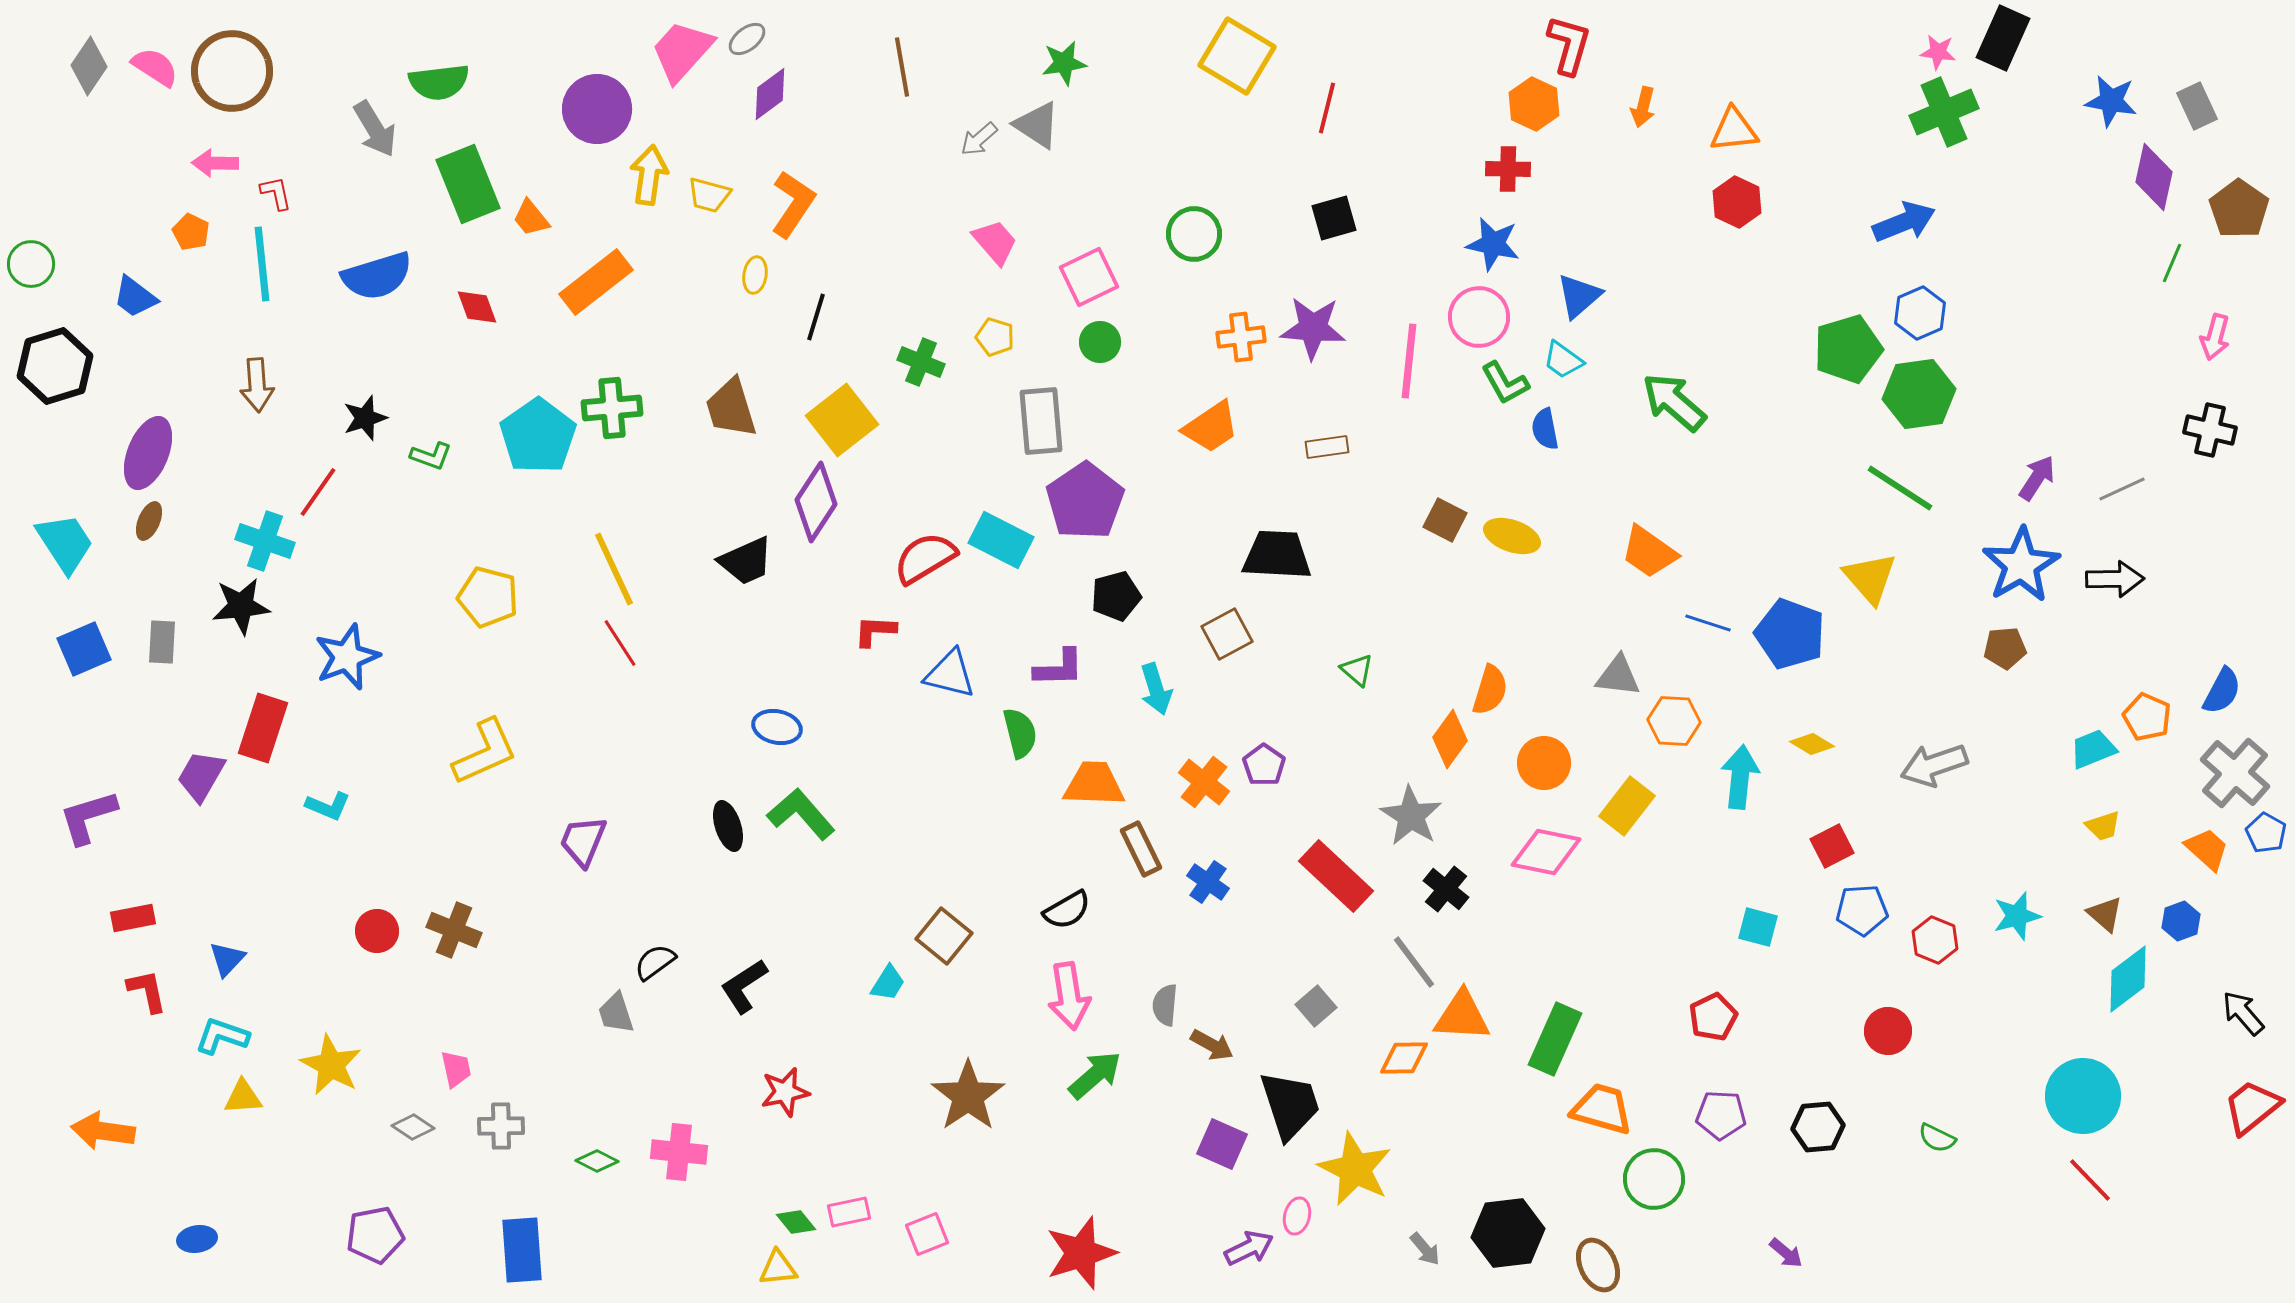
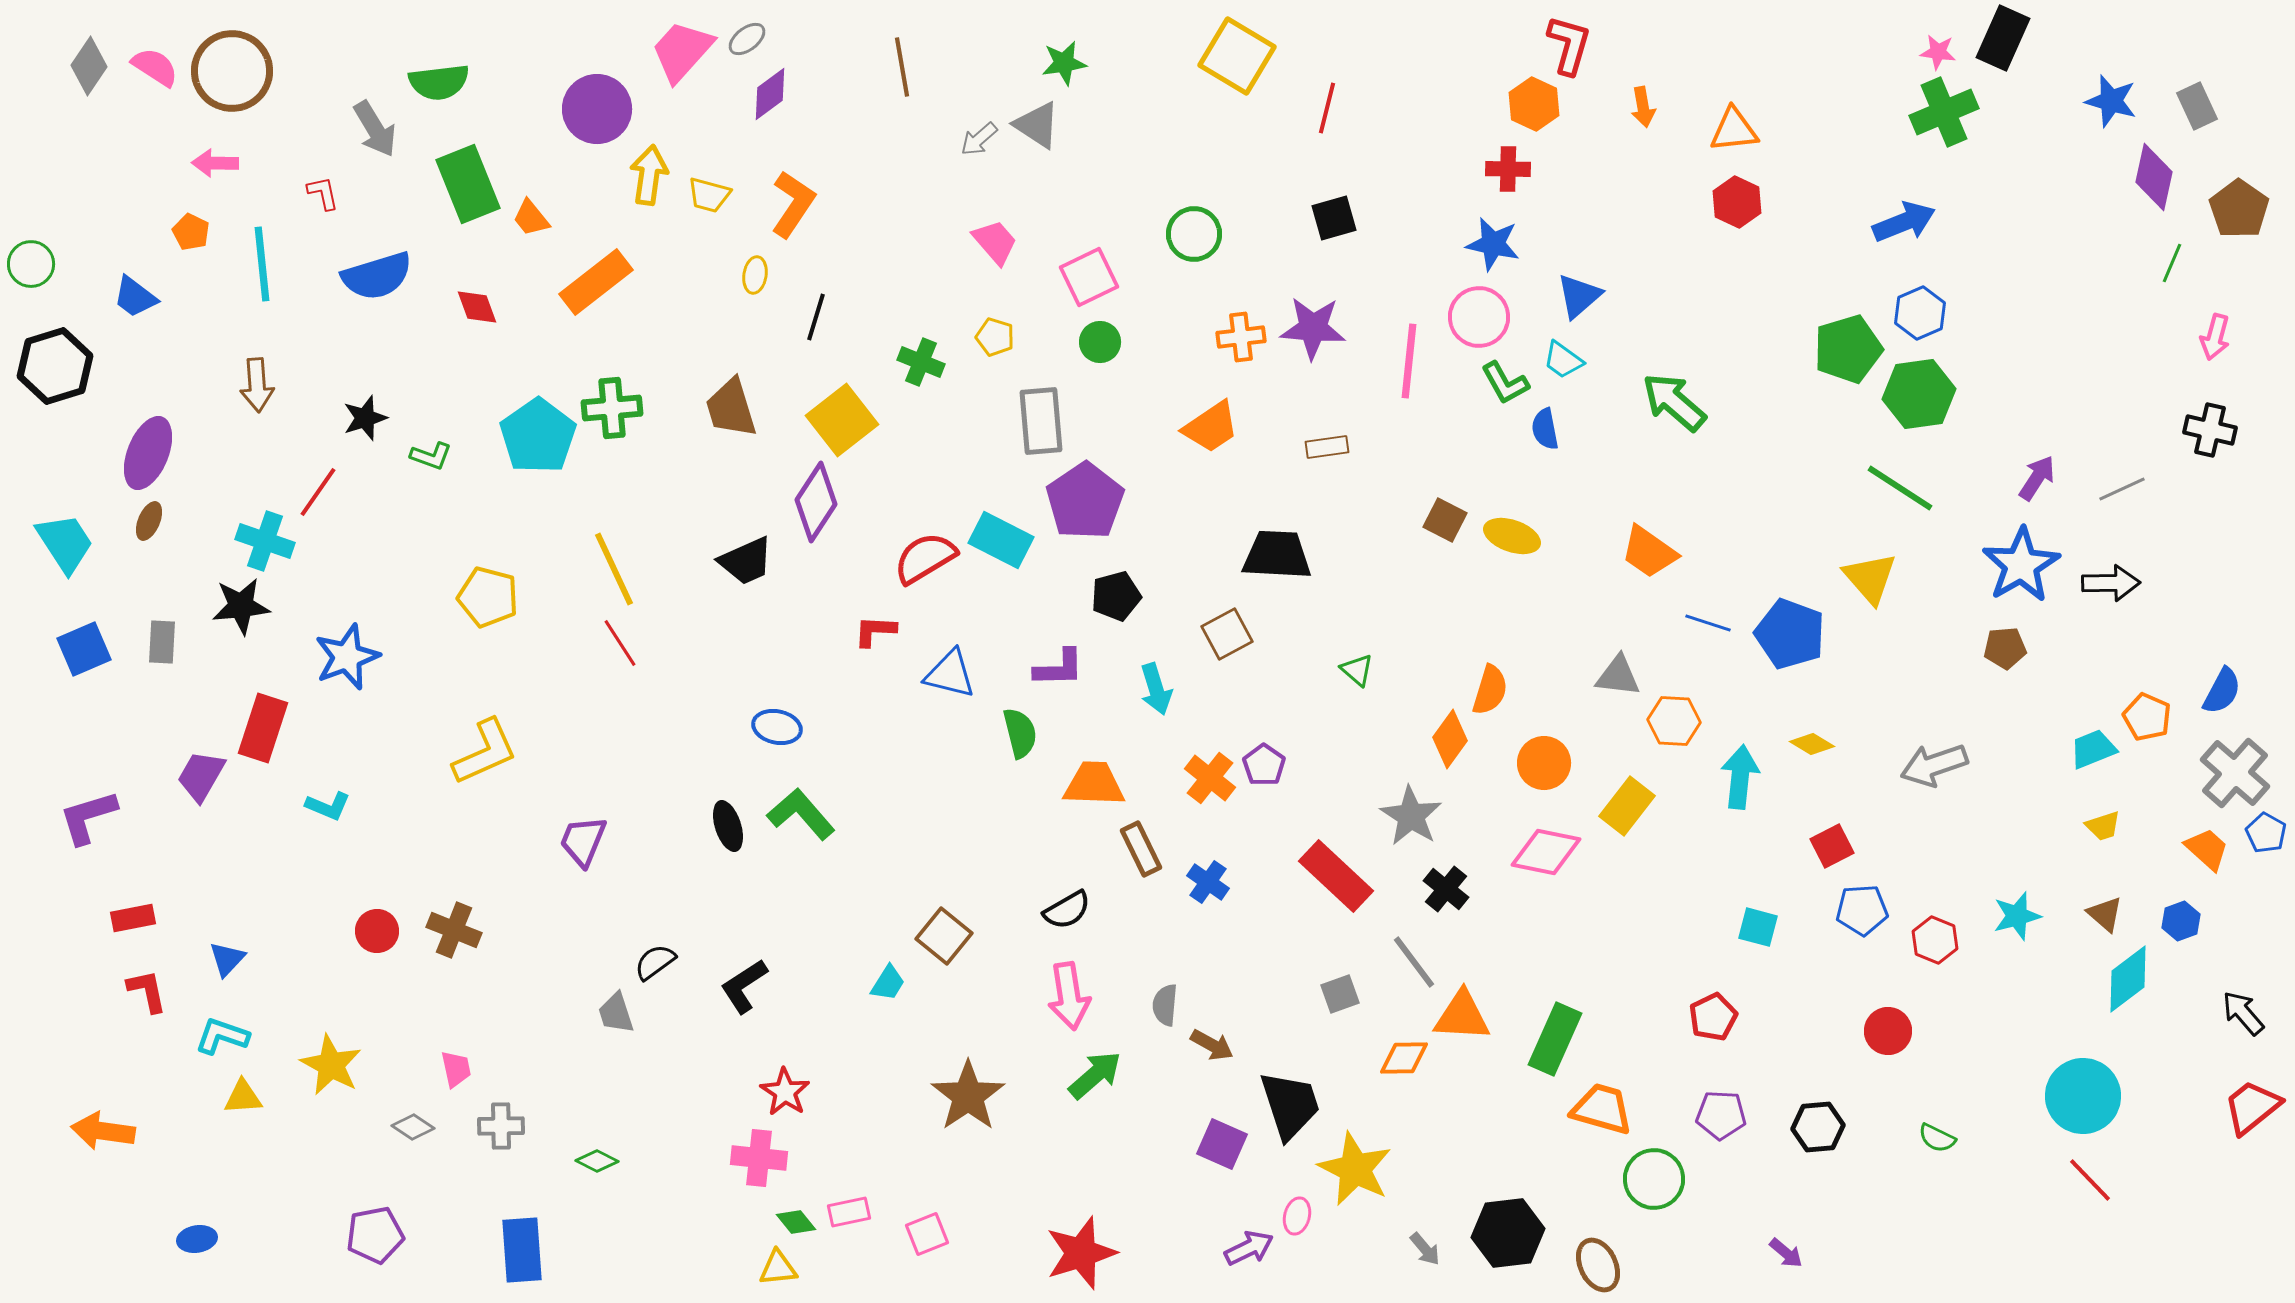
blue star at (2111, 101): rotated 6 degrees clockwise
orange arrow at (1643, 107): rotated 24 degrees counterclockwise
red L-shape at (276, 193): moved 47 px right
black arrow at (2115, 579): moved 4 px left, 4 px down
orange cross at (1204, 782): moved 6 px right, 4 px up
gray square at (1316, 1006): moved 24 px right, 12 px up; rotated 21 degrees clockwise
red star at (785, 1092): rotated 27 degrees counterclockwise
pink cross at (679, 1152): moved 80 px right, 6 px down
